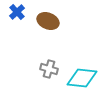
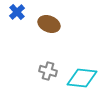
brown ellipse: moved 1 px right, 3 px down
gray cross: moved 1 px left, 2 px down
